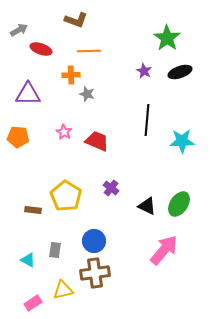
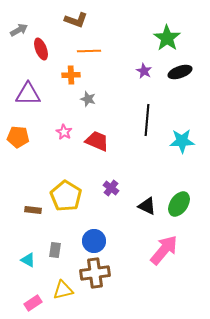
red ellipse: rotated 50 degrees clockwise
gray star: moved 1 px right, 5 px down
